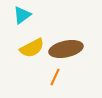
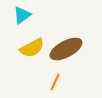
brown ellipse: rotated 16 degrees counterclockwise
orange line: moved 5 px down
